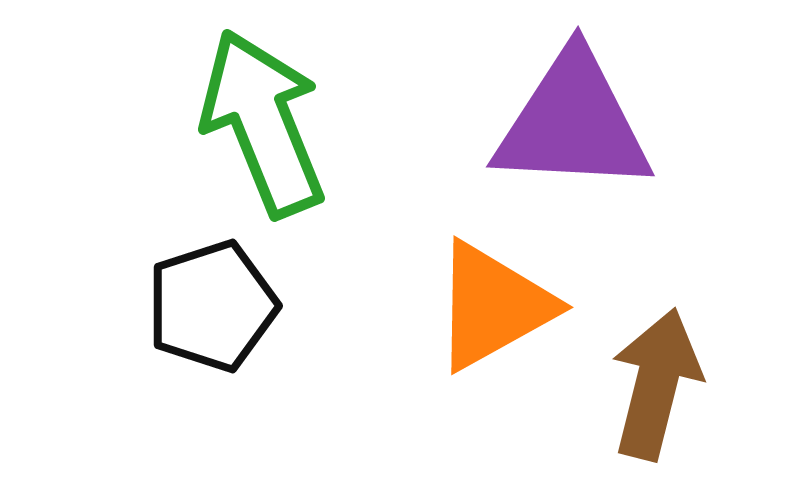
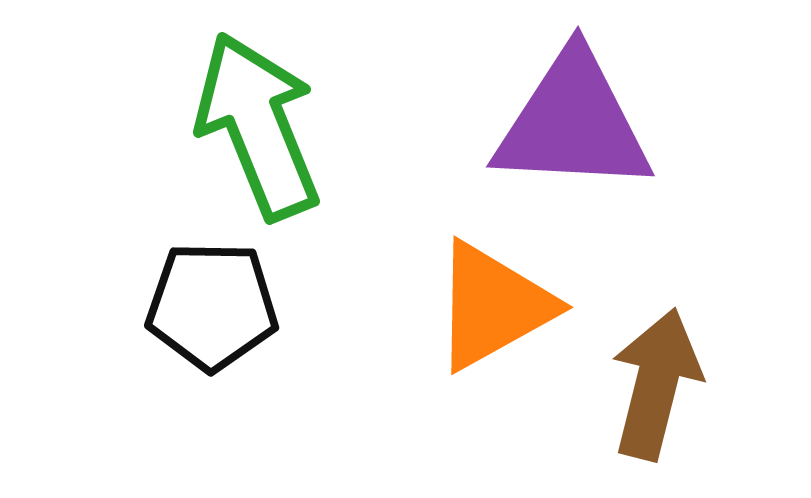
green arrow: moved 5 px left, 3 px down
black pentagon: rotated 19 degrees clockwise
